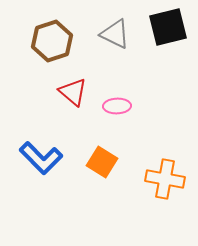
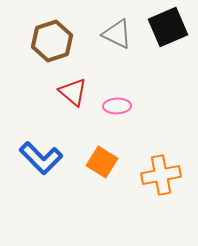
black square: rotated 9 degrees counterclockwise
gray triangle: moved 2 px right
orange cross: moved 4 px left, 4 px up; rotated 21 degrees counterclockwise
